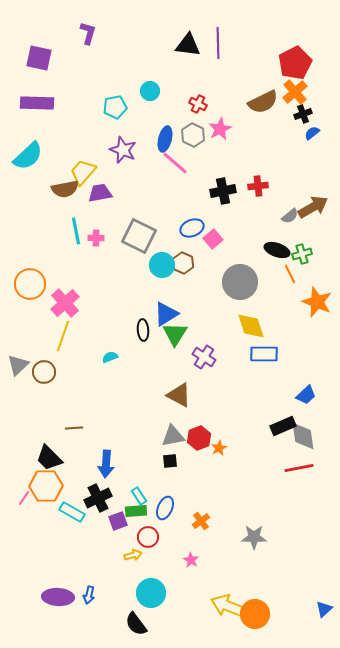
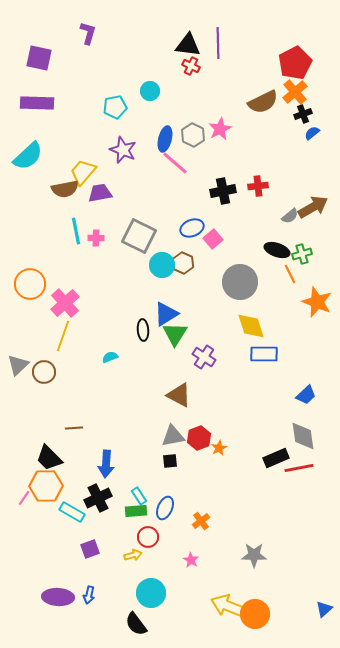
red cross at (198, 104): moved 7 px left, 38 px up
black rectangle at (283, 426): moved 7 px left, 32 px down
purple square at (118, 521): moved 28 px left, 28 px down
gray star at (254, 537): moved 18 px down
